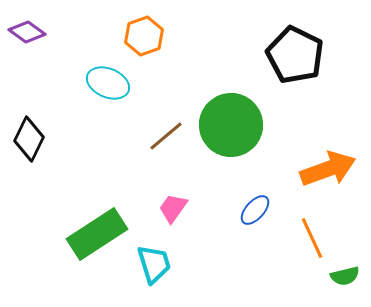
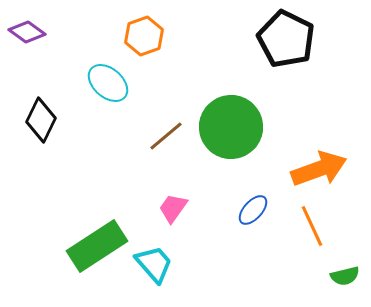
black pentagon: moved 9 px left, 16 px up
cyan ellipse: rotated 18 degrees clockwise
green circle: moved 2 px down
black diamond: moved 12 px right, 19 px up
orange arrow: moved 9 px left
blue ellipse: moved 2 px left
green rectangle: moved 12 px down
orange line: moved 12 px up
cyan trapezoid: rotated 24 degrees counterclockwise
